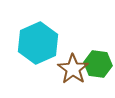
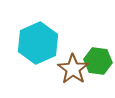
green hexagon: moved 3 px up
